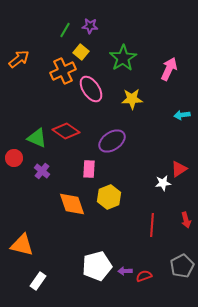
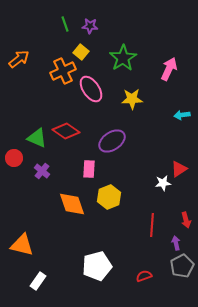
green line: moved 6 px up; rotated 49 degrees counterclockwise
purple arrow: moved 51 px right, 28 px up; rotated 80 degrees clockwise
